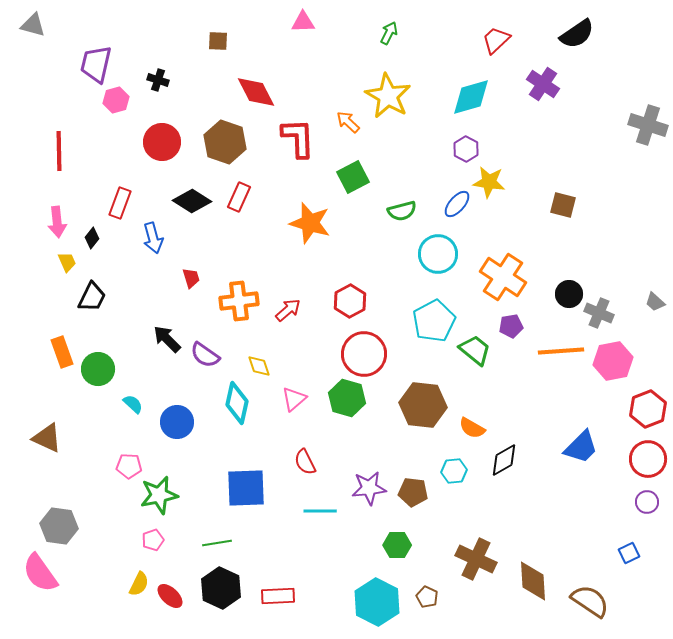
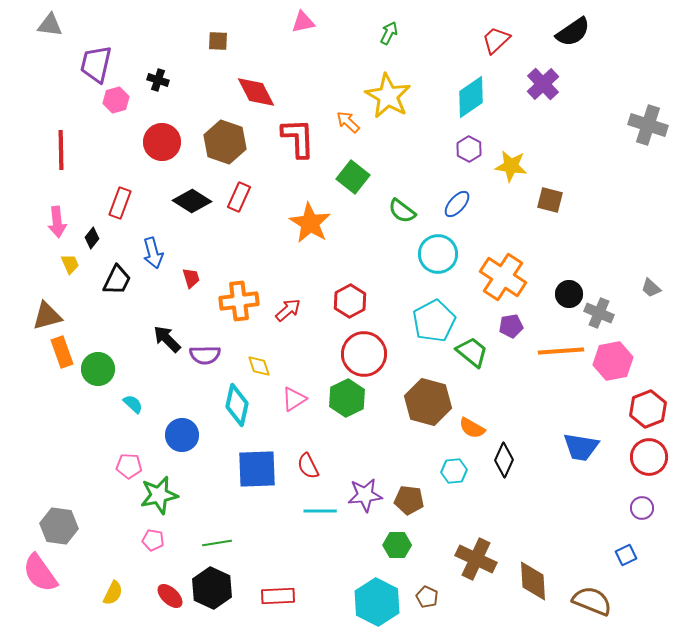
pink triangle at (303, 22): rotated 10 degrees counterclockwise
gray triangle at (33, 25): moved 17 px right; rotated 8 degrees counterclockwise
black semicircle at (577, 34): moved 4 px left, 2 px up
purple cross at (543, 84): rotated 12 degrees clockwise
cyan diamond at (471, 97): rotated 18 degrees counterclockwise
purple hexagon at (466, 149): moved 3 px right
red line at (59, 151): moved 2 px right, 1 px up
green square at (353, 177): rotated 24 degrees counterclockwise
yellow star at (489, 182): moved 22 px right, 16 px up
brown square at (563, 205): moved 13 px left, 5 px up
green semicircle at (402, 211): rotated 52 degrees clockwise
orange star at (310, 223): rotated 15 degrees clockwise
blue arrow at (153, 238): moved 15 px down
yellow trapezoid at (67, 262): moved 3 px right, 2 px down
black trapezoid at (92, 297): moved 25 px right, 17 px up
gray trapezoid at (655, 302): moved 4 px left, 14 px up
green trapezoid at (475, 350): moved 3 px left, 2 px down
purple semicircle at (205, 355): rotated 36 degrees counterclockwise
green hexagon at (347, 398): rotated 18 degrees clockwise
pink triangle at (294, 399): rotated 8 degrees clockwise
cyan diamond at (237, 403): moved 2 px down
brown hexagon at (423, 405): moved 5 px right, 3 px up; rotated 9 degrees clockwise
blue circle at (177, 422): moved 5 px right, 13 px down
brown triangle at (47, 438): moved 122 px up; rotated 40 degrees counterclockwise
blue trapezoid at (581, 447): rotated 54 degrees clockwise
red circle at (648, 459): moved 1 px right, 2 px up
black diamond at (504, 460): rotated 36 degrees counterclockwise
red semicircle at (305, 462): moved 3 px right, 4 px down
blue square at (246, 488): moved 11 px right, 19 px up
purple star at (369, 488): moved 4 px left, 7 px down
brown pentagon at (413, 492): moved 4 px left, 8 px down
purple circle at (647, 502): moved 5 px left, 6 px down
pink pentagon at (153, 540): rotated 30 degrees clockwise
blue square at (629, 553): moved 3 px left, 2 px down
yellow semicircle at (139, 584): moved 26 px left, 9 px down
black hexagon at (221, 588): moved 9 px left
brown semicircle at (590, 601): moved 2 px right; rotated 12 degrees counterclockwise
